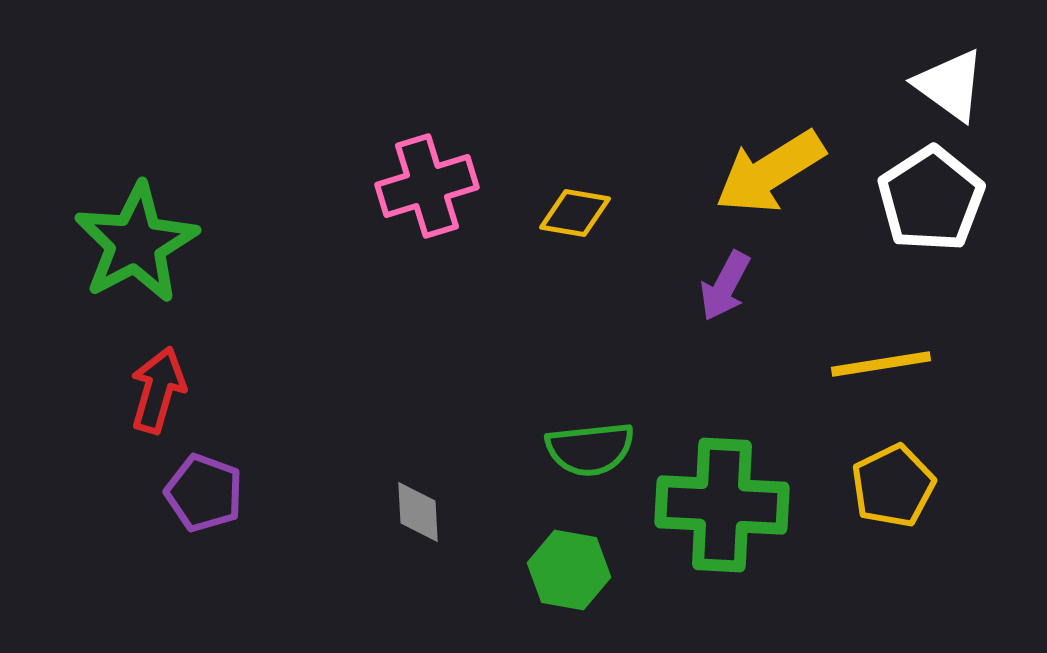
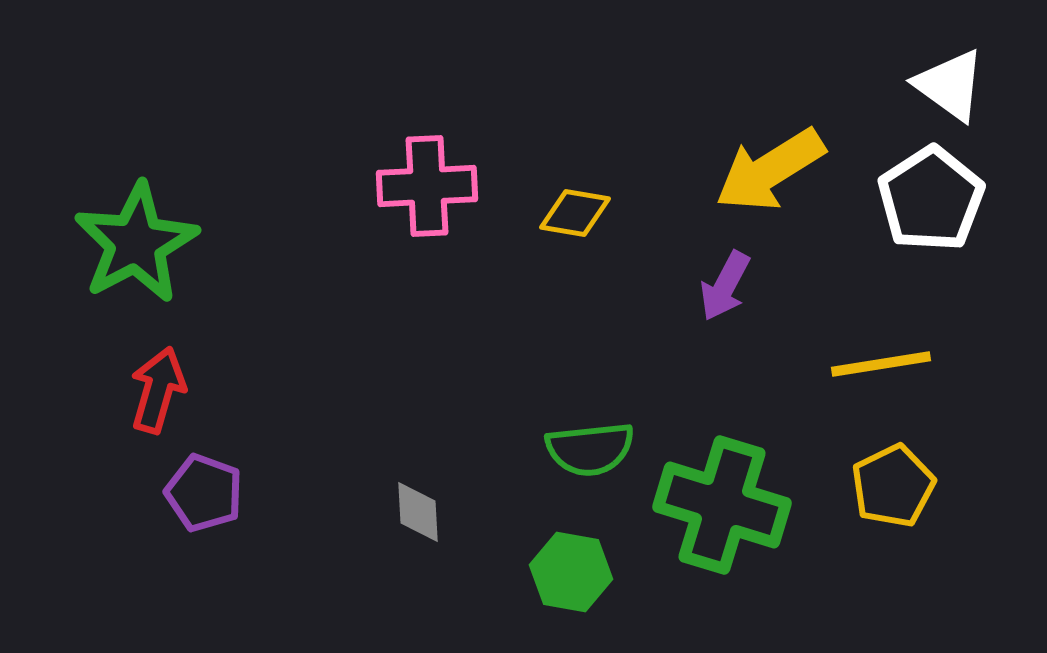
yellow arrow: moved 2 px up
pink cross: rotated 14 degrees clockwise
green cross: rotated 14 degrees clockwise
green hexagon: moved 2 px right, 2 px down
